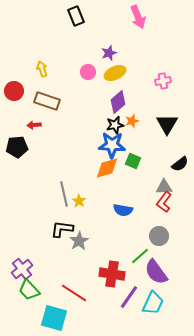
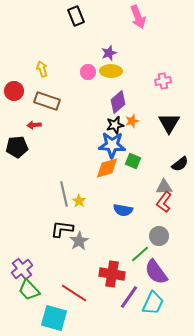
yellow ellipse: moved 4 px left, 2 px up; rotated 25 degrees clockwise
black triangle: moved 2 px right, 1 px up
green line: moved 2 px up
